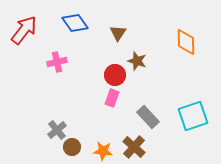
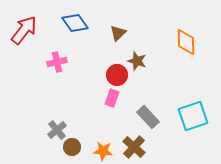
brown triangle: rotated 12 degrees clockwise
red circle: moved 2 px right
